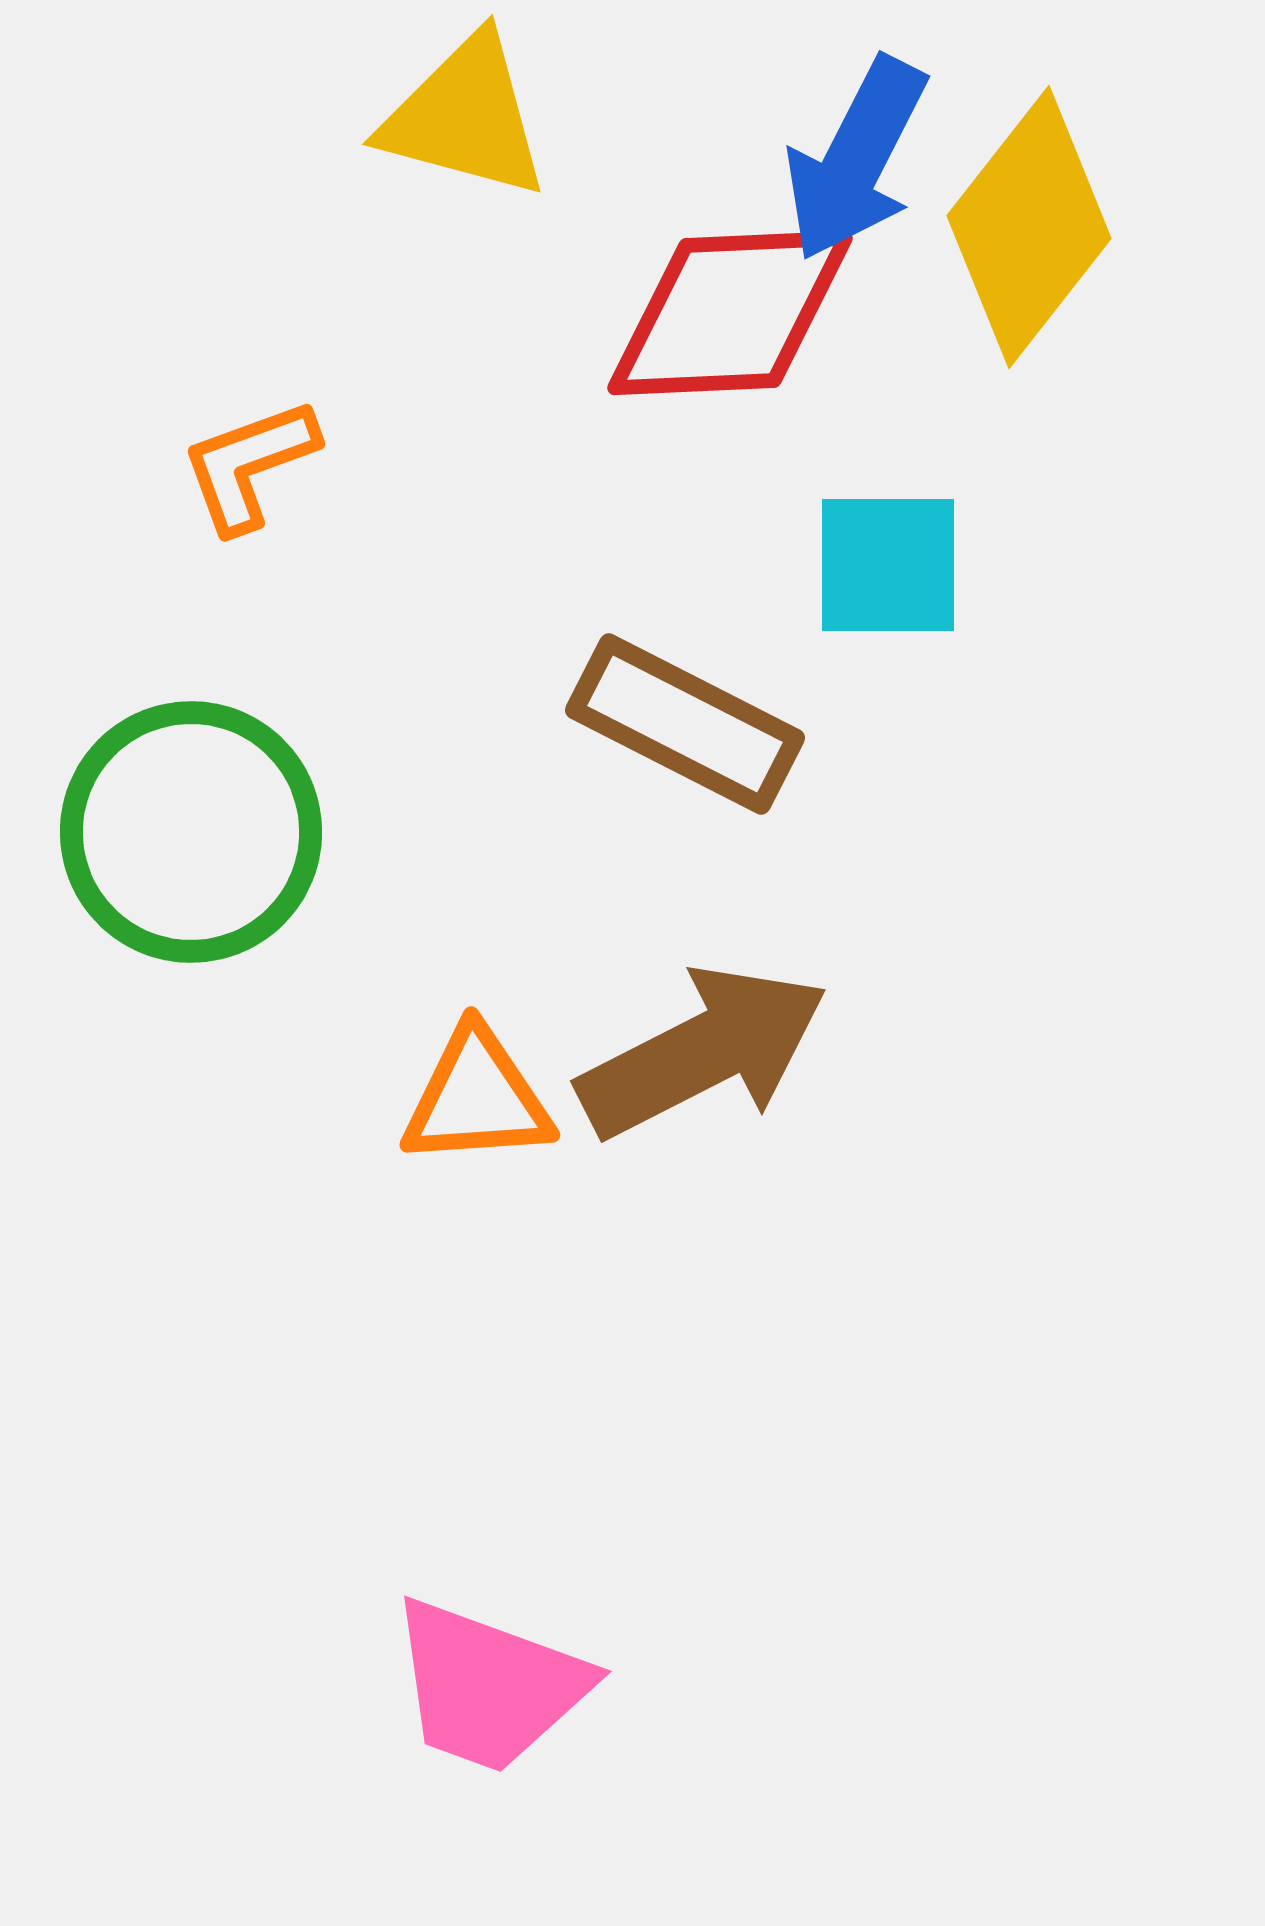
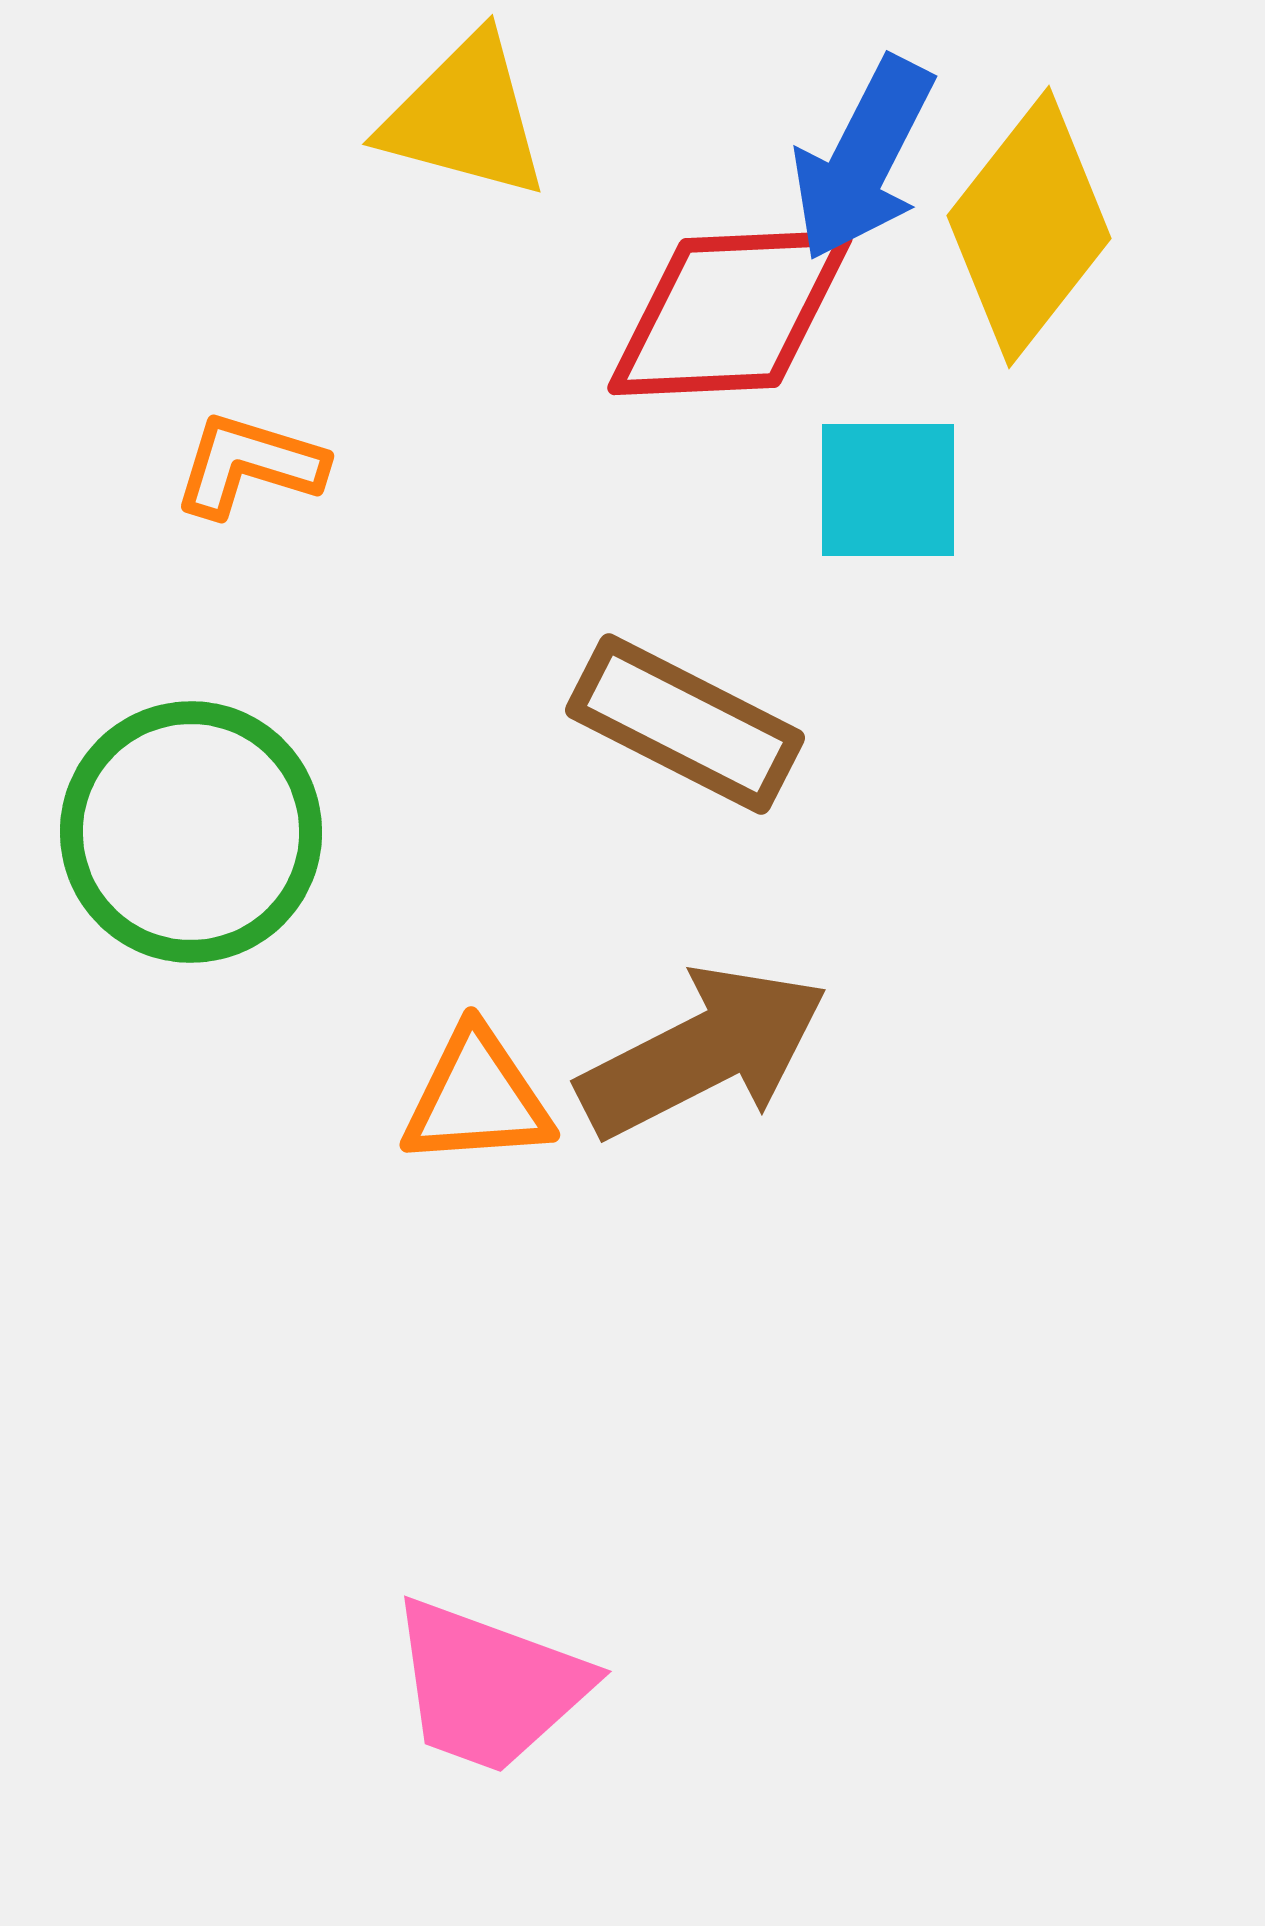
blue arrow: moved 7 px right
orange L-shape: rotated 37 degrees clockwise
cyan square: moved 75 px up
